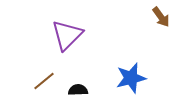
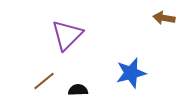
brown arrow: moved 3 px right, 1 px down; rotated 135 degrees clockwise
blue star: moved 5 px up
